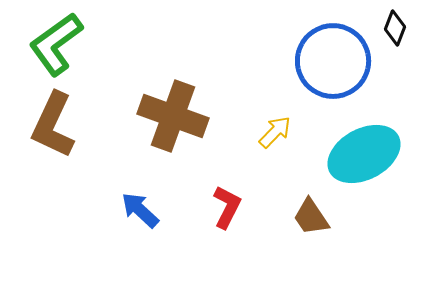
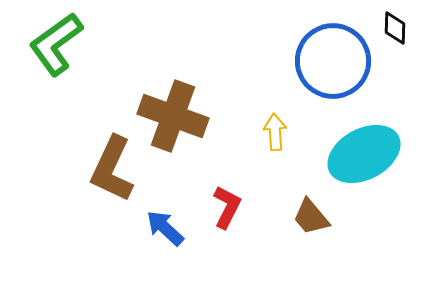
black diamond: rotated 20 degrees counterclockwise
brown L-shape: moved 59 px right, 44 px down
yellow arrow: rotated 48 degrees counterclockwise
blue arrow: moved 25 px right, 18 px down
brown trapezoid: rotated 6 degrees counterclockwise
